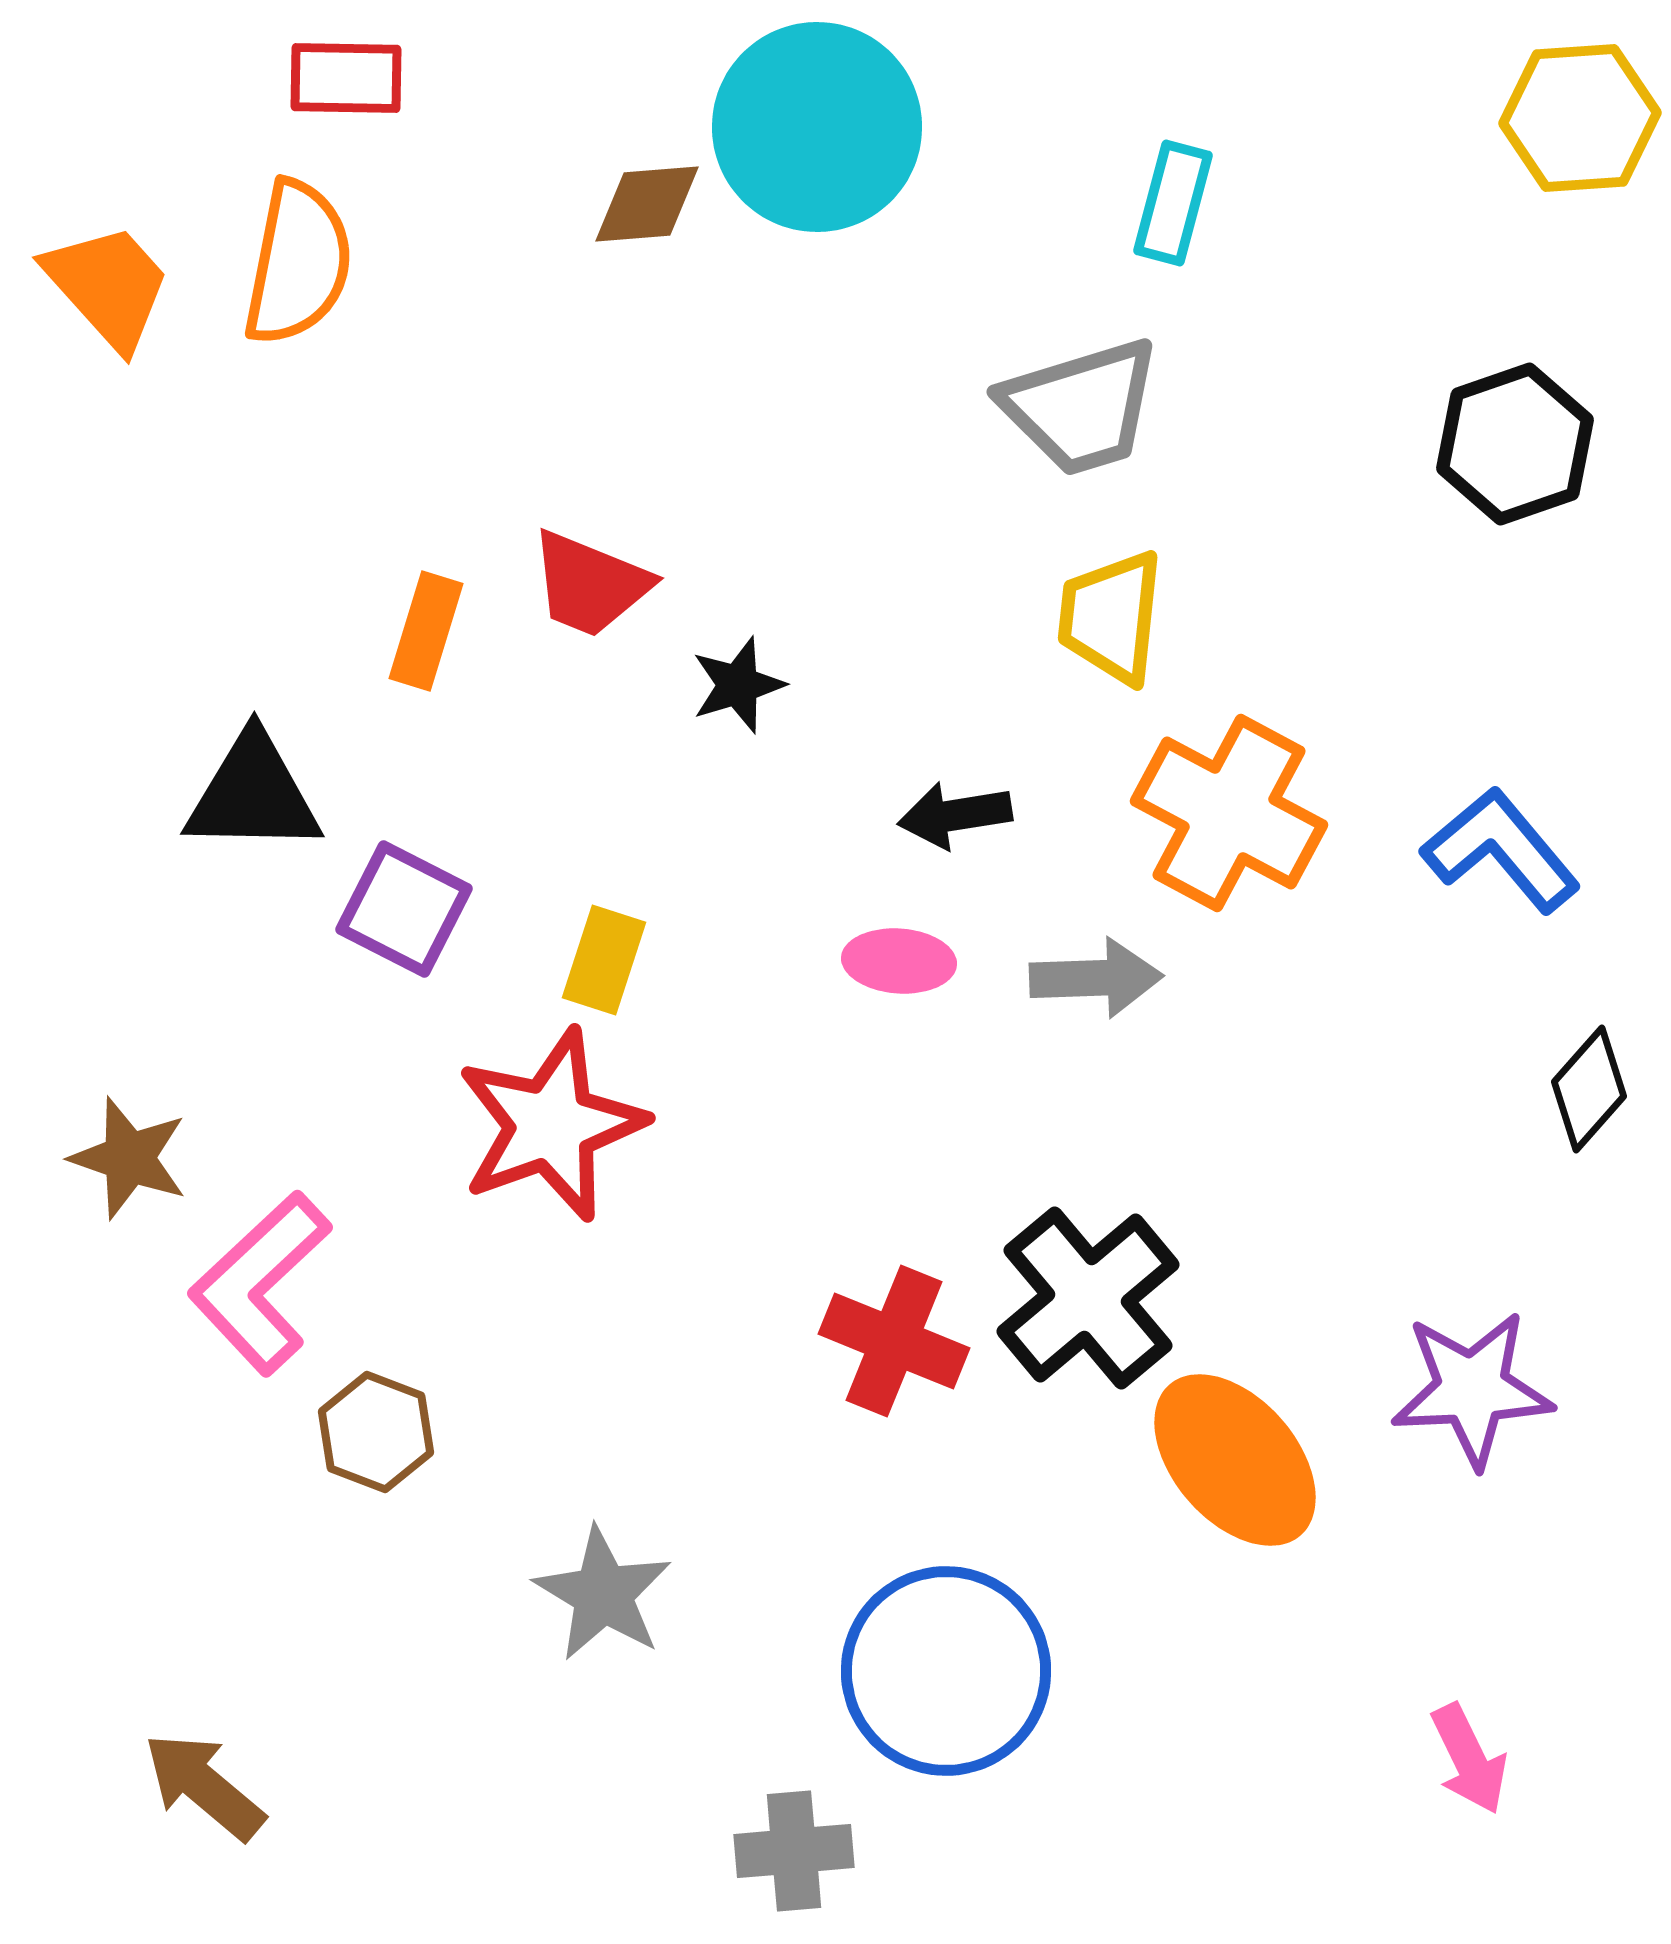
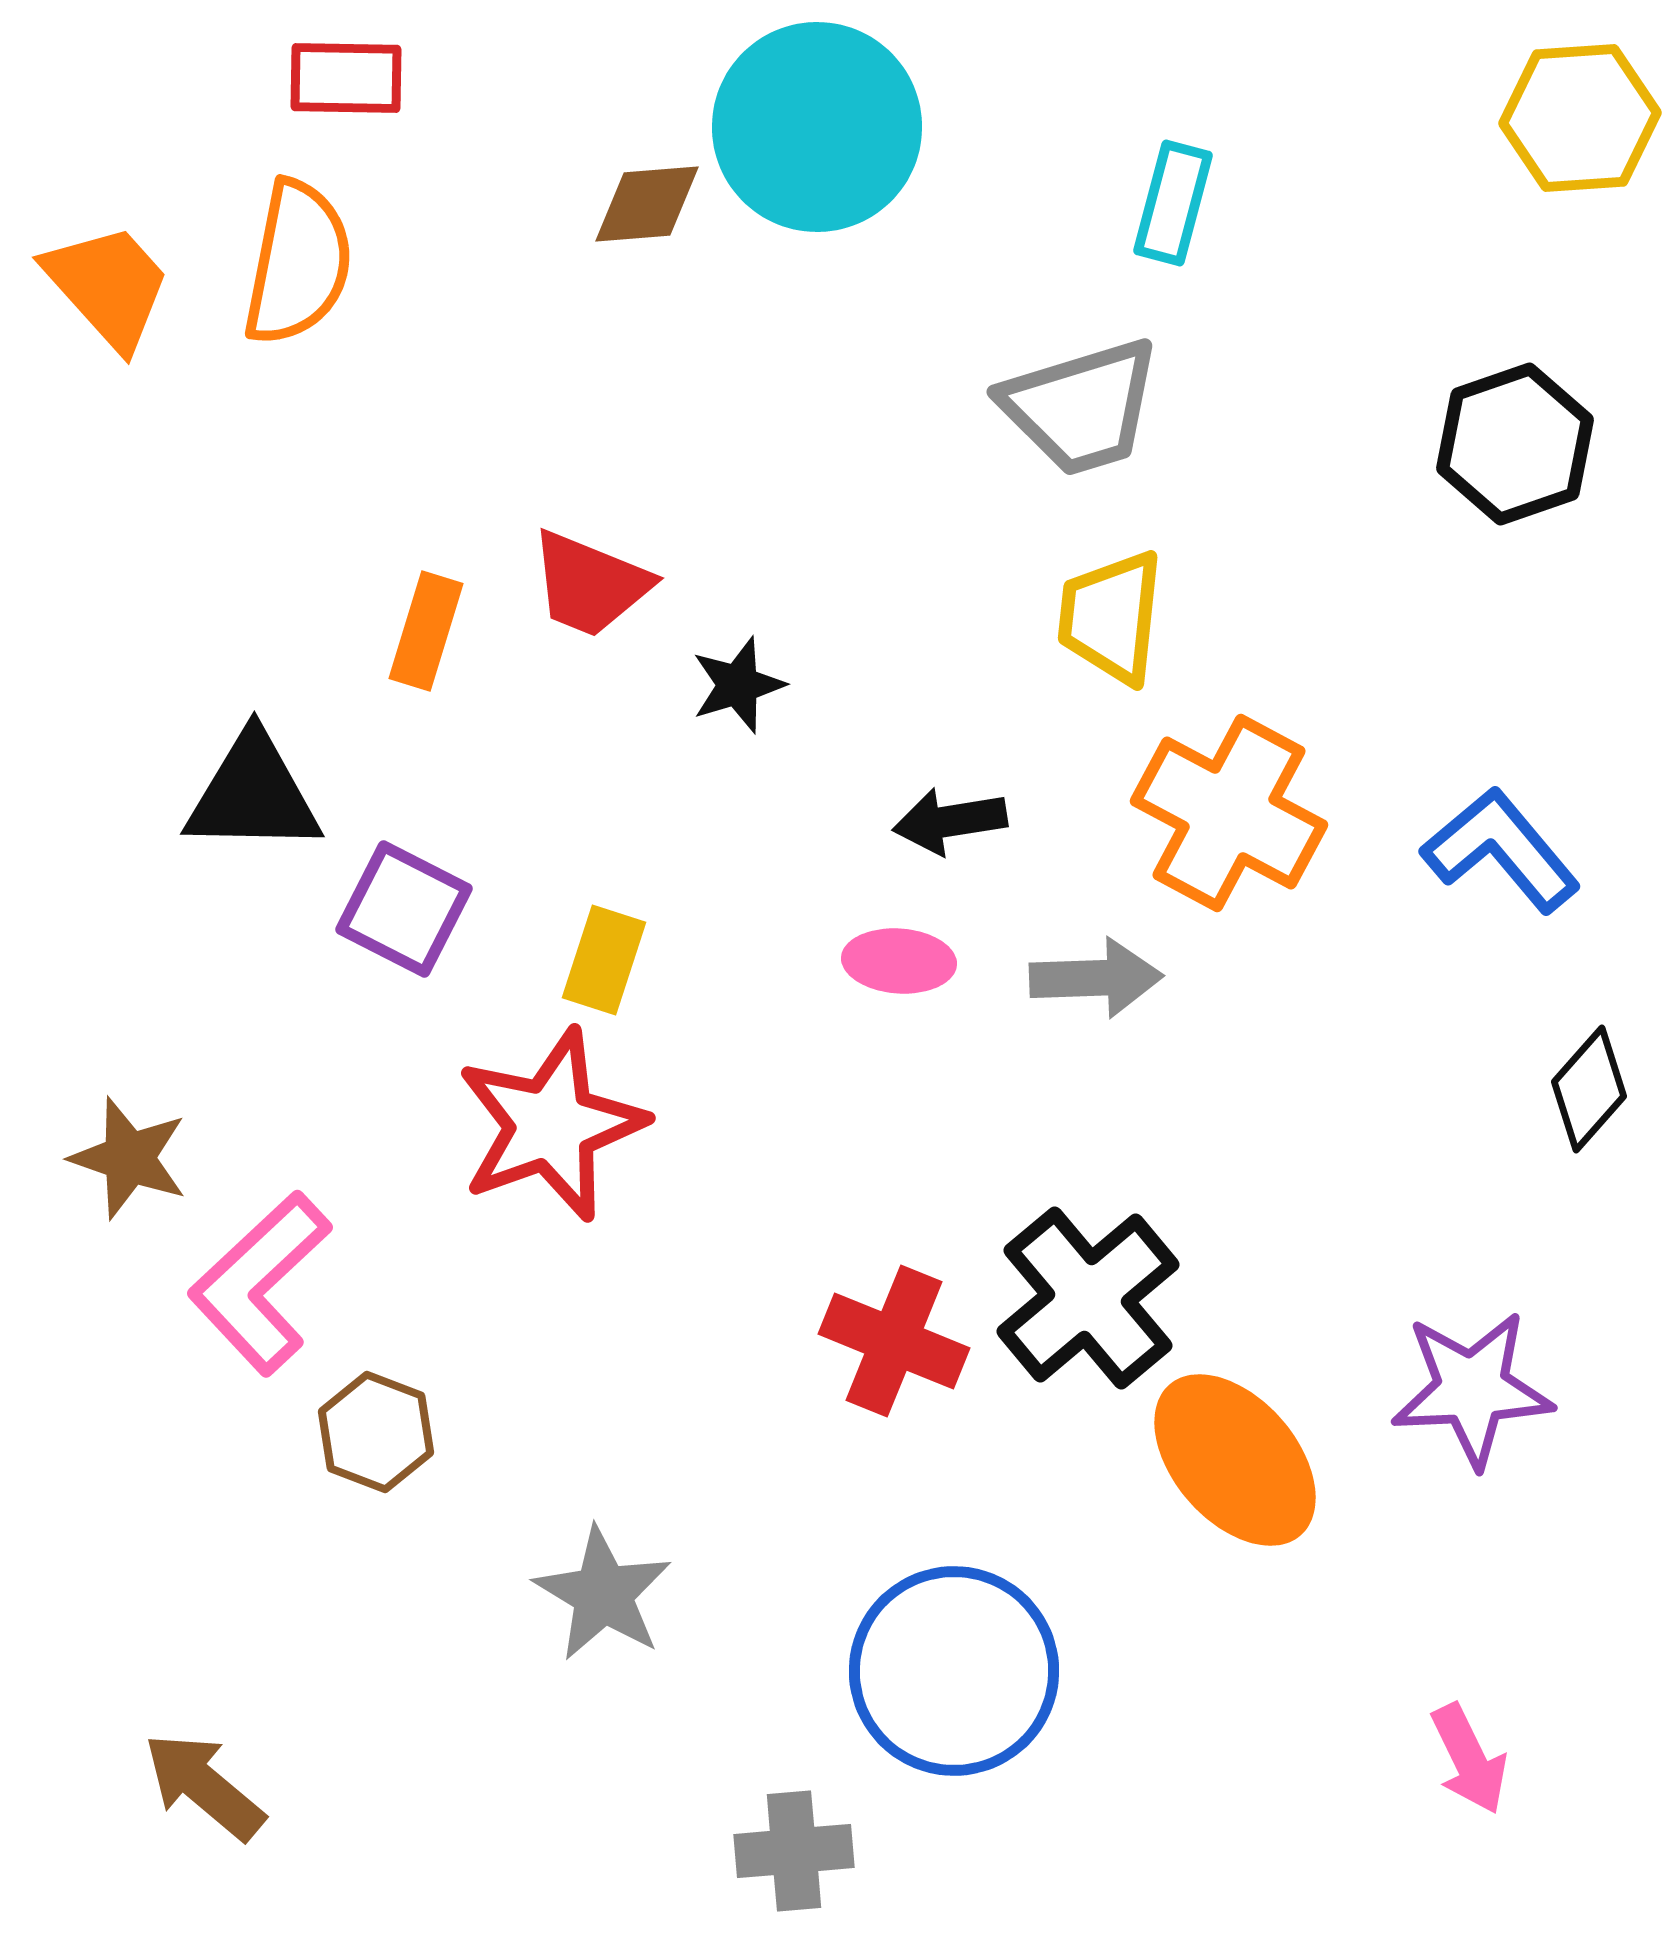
black arrow: moved 5 px left, 6 px down
blue circle: moved 8 px right
